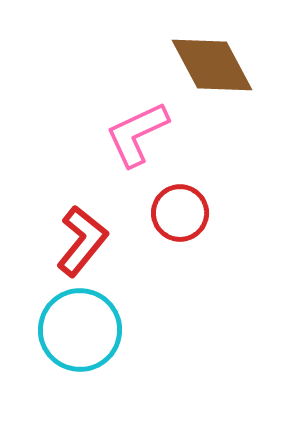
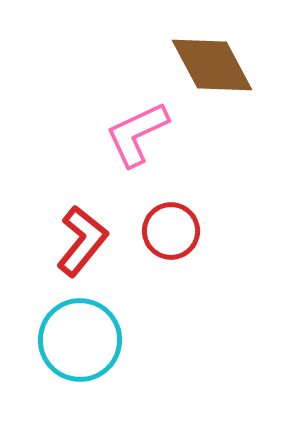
red circle: moved 9 px left, 18 px down
cyan circle: moved 10 px down
